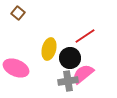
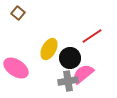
red line: moved 7 px right
yellow ellipse: rotated 15 degrees clockwise
pink ellipse: rotated 10 degrees clockwise
